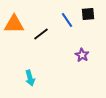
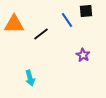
black square: moved 2 px left, 3 px up
purple star: moved 1 px right
